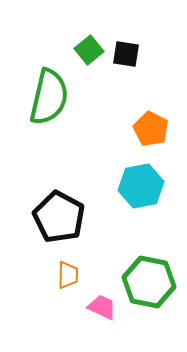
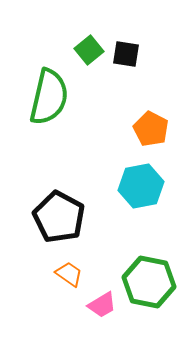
orange trapezoid: moved 1 px right, 1 px up; rotated 56 degrees counterclockwise
pink trapezoid: moved 2 px up; rotated 124 degrees clockwise
